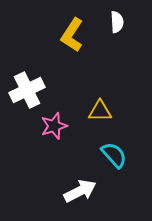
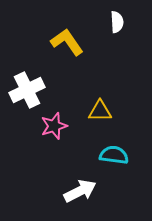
yellow L-shape: moved 5 px left, 7 px down; rotated 112 degrees clockwise
cyan semicircle: rotated 40 degrees counterclockwise
